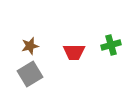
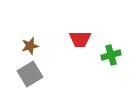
green cross: moved 10 px down
red trapezoid: moved 6 px right, 13 px up
